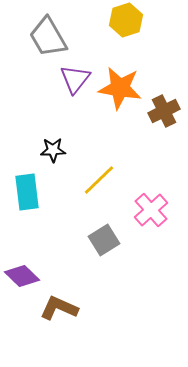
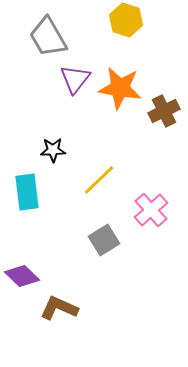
yellow hexagon: rotated 24 degrees counterclockwise
